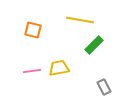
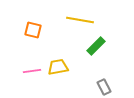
green rectangle: moved 2 px right, 1 px down
yellow trapezoid: moved 1 px left, 1 px up
